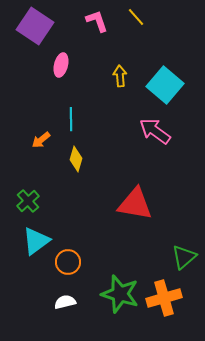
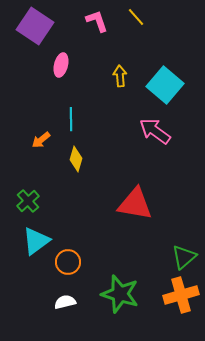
orange cross: moved 17 px right, 3 px up
